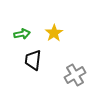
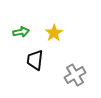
green arrow: moved 1 px left, 2 px up
black trapezoid: moved 2 px right
